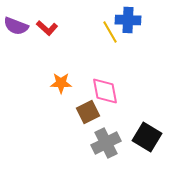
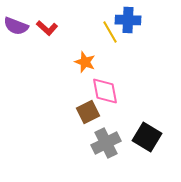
orange star: moved 24 px right, 21 px up; rotated 20 degrees clockwise
